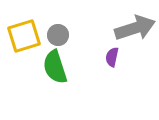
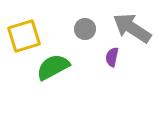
gray arrow: moved 3 px left; rotated 129 degrees counterclockwise
gray circle: moved 27 px right, 6 px up
green semicircle: moved 2 px left; rotated 80 degrees clockwise
